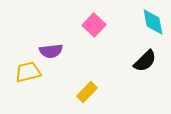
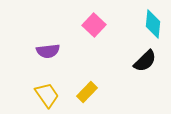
cyan diamond: moved 2 px down; rotated 16 degrees clockwise
purple semicircle: moved 3 px left
yellow trapezoid: moved 19 px right, 23 px down; rotated 68 degrees clockwise
